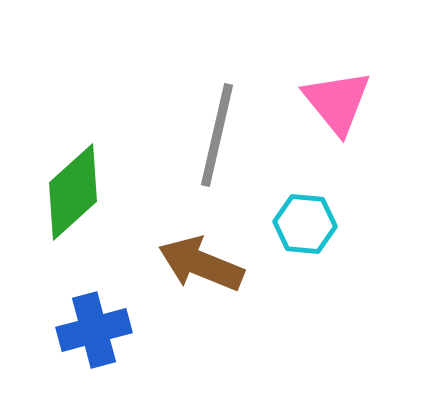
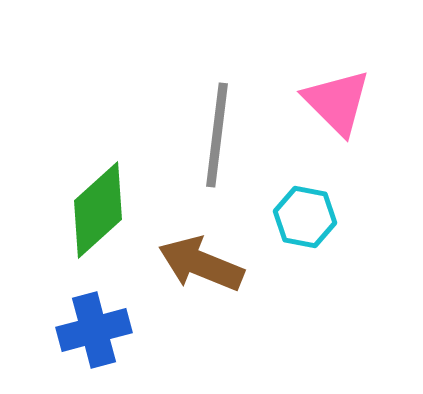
pink triangle: rotated 6 degrees counterclockwise
gray line: rotated 6 degrees counterclockwise
green diamond: moved 25 px right, 18 px down
cyan hexagon: moved 7 px up; rotated 6 degrees clockwise
